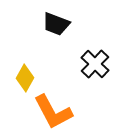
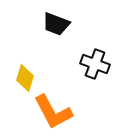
black cross: rotated 24 degrees counterclockwise
yellow diamond: rotated 12 degrees counterclockwise
